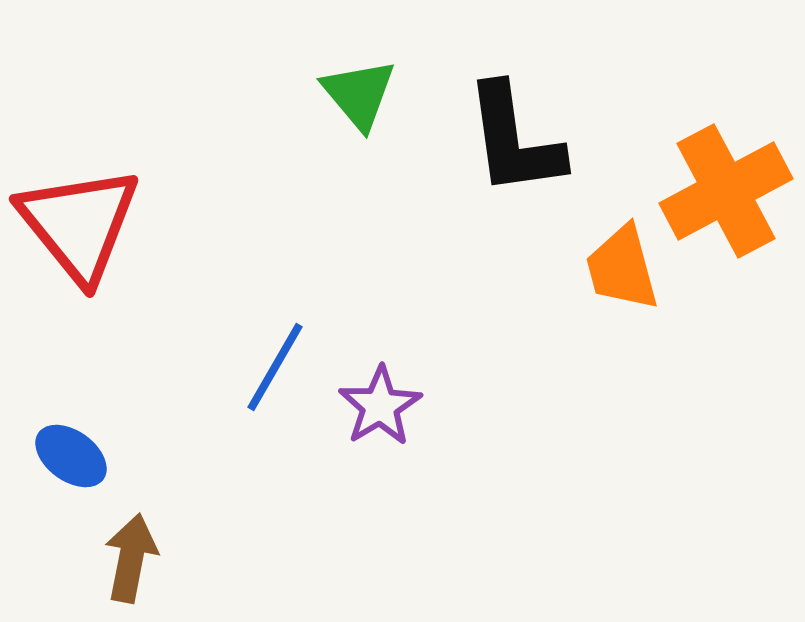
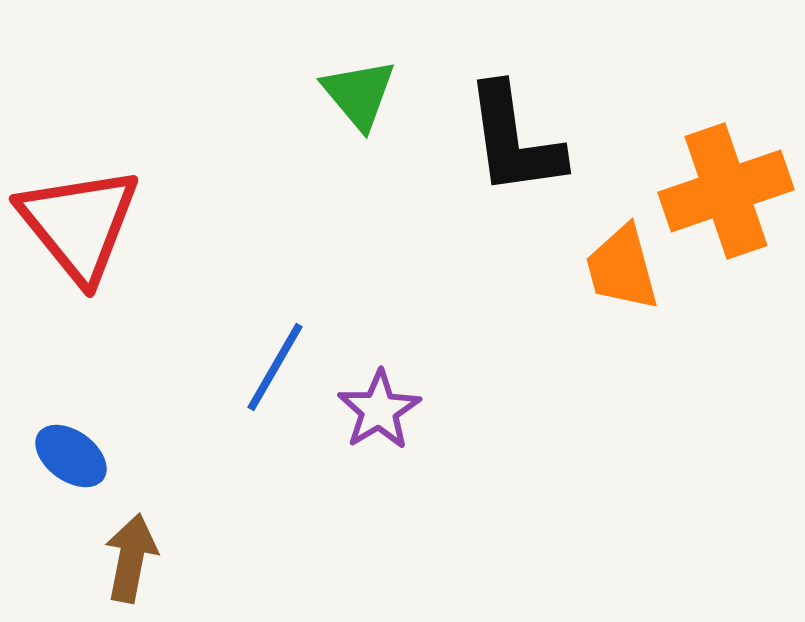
orange cross: rotated 9 degrees clockwise
purple star: moved 1 px left, 4 px down
